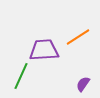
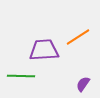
green line: rotated 68 degrees clockwise
